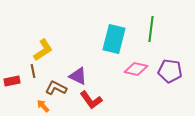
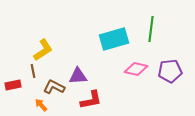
cyan rectangle: rotated 60 degrees clockwise
purple pentagon: rotated 15 degrees counterclockwise
purple triangle: rotated 30 degrees counterclockwise
red rectangle: moved 1 px right, 4 px down
brown L-shape: moved 2 px left, 1 px up
red L-shape: rotated 65 degrees counterclockwise
orange arrow: moved 2 px left, 1 px up
